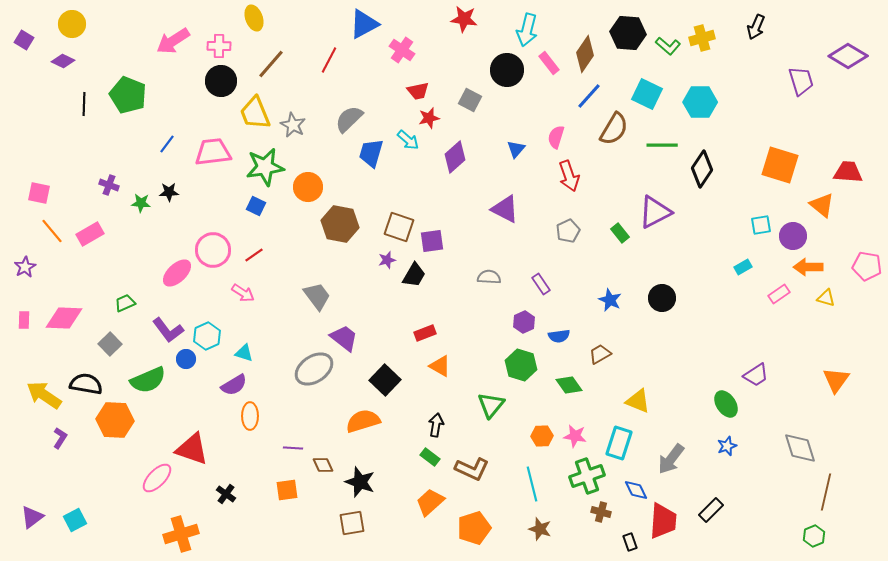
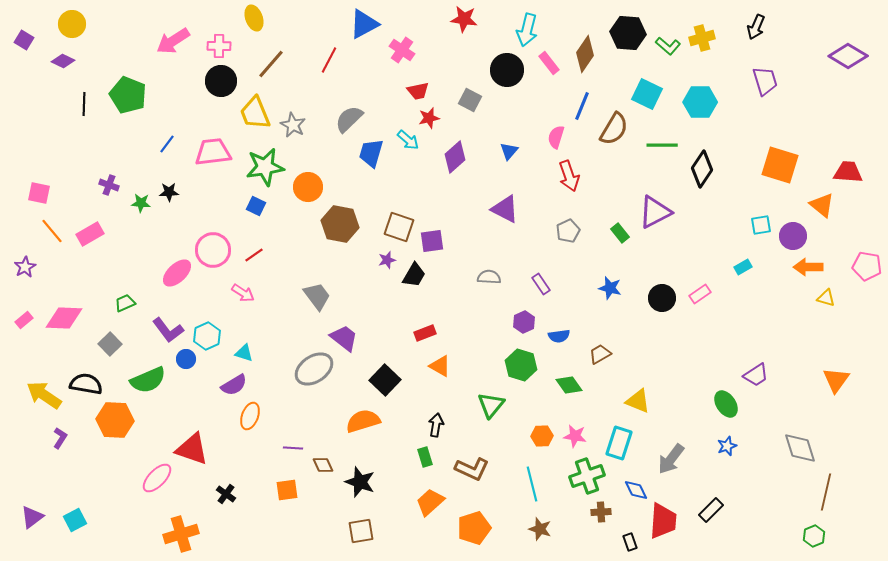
purple trapezoid at (801, 81): moved 36 px left
blue line at (589, 96): moved 7 px left, 10 px down; rotated 20 degrees counterclockwise
blue triangle at (516, 149): moved 7 px left, 2 px down
pink rectangle at (779, 294): moved 79 px left
blue star at (610, 300): moved 12 px up; rotated 10 degrees counterclockwise
pink rectangle at (24, 320): rotated 48 degrees clockwise
orange ellipse at (250, 416): rotated 20 degrees clockwise
green rectangle at (430, 457): moved 5 px left; rotated 36 degrees clockwise
brown cross at (601, 512): rotated 18 degrees counterclockwise
brown square at (352, 523): moved 9 px right, 8 px down
